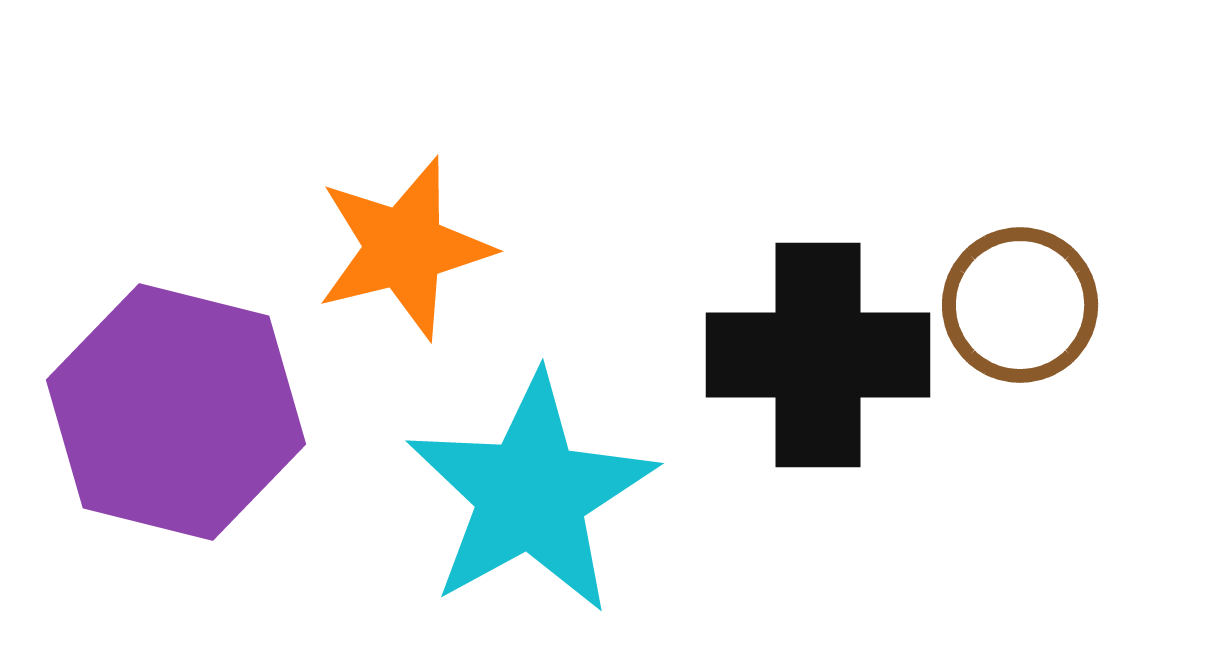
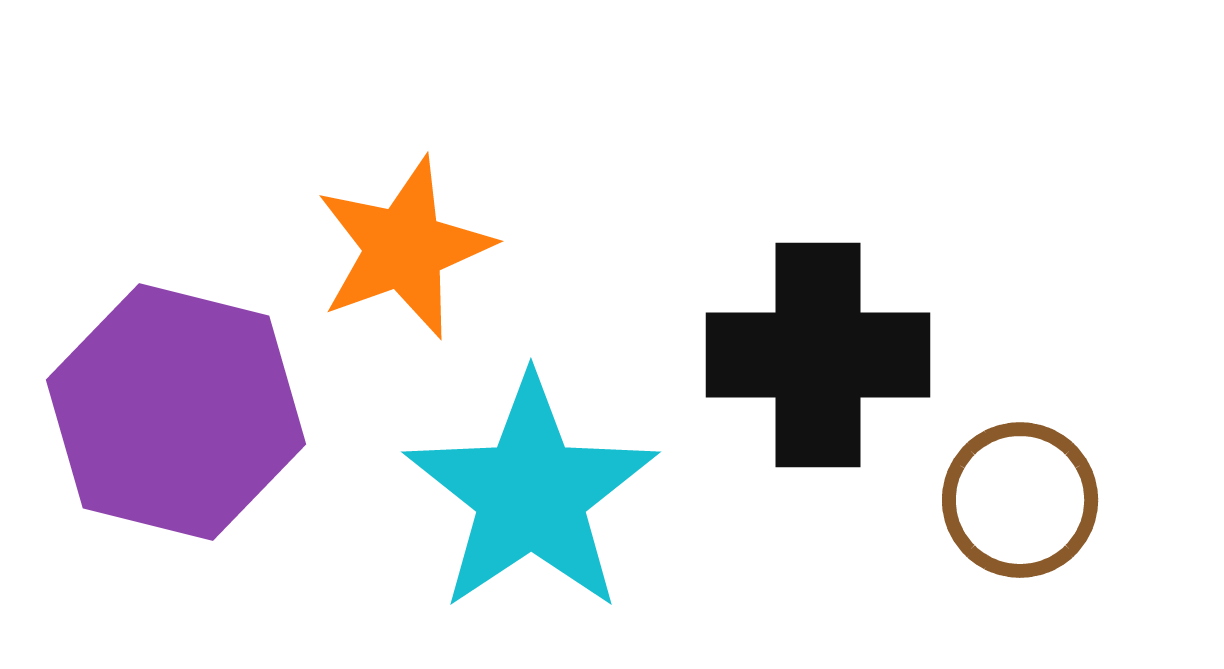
orange star: rotated 6 degrees counterclockwise
brown circle: moved 195 px down
cyan star: rotated 5 degrees counterclockwise
